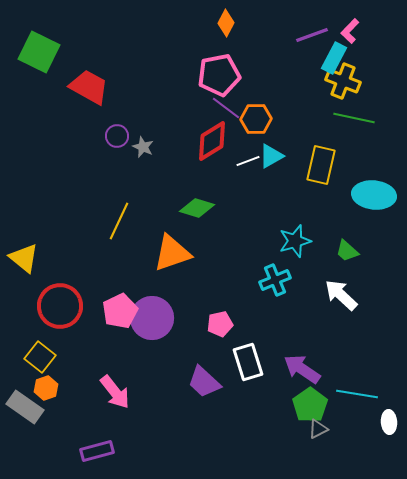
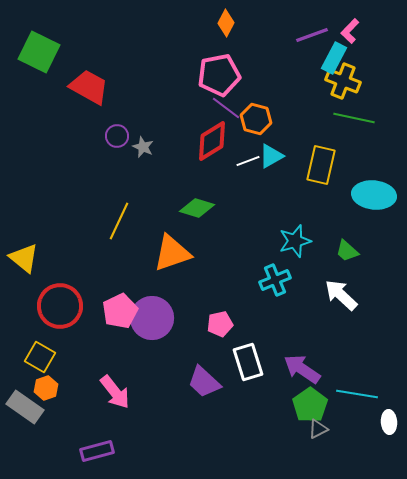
orange hexagon at (256, 119): rotated 16 degrees clockwise
yellow square at (40, 357): rotated 8 degrees counterclockwise
